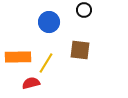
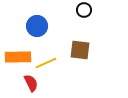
blue circle: moved 12 px left, 4 px down
yellow line: rotated 35 degrees clockwise
red semicircle: rotated 78 degrees clockwise
